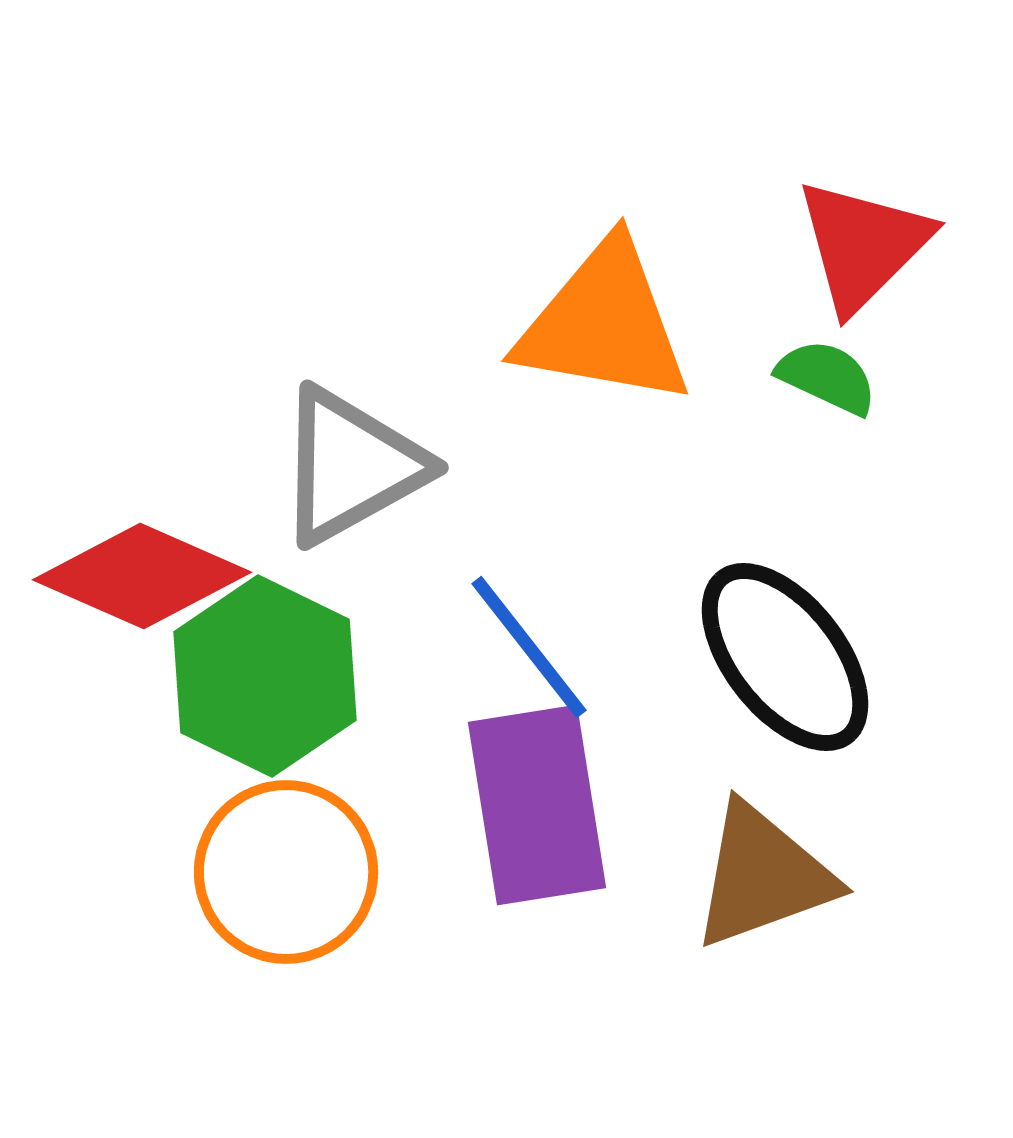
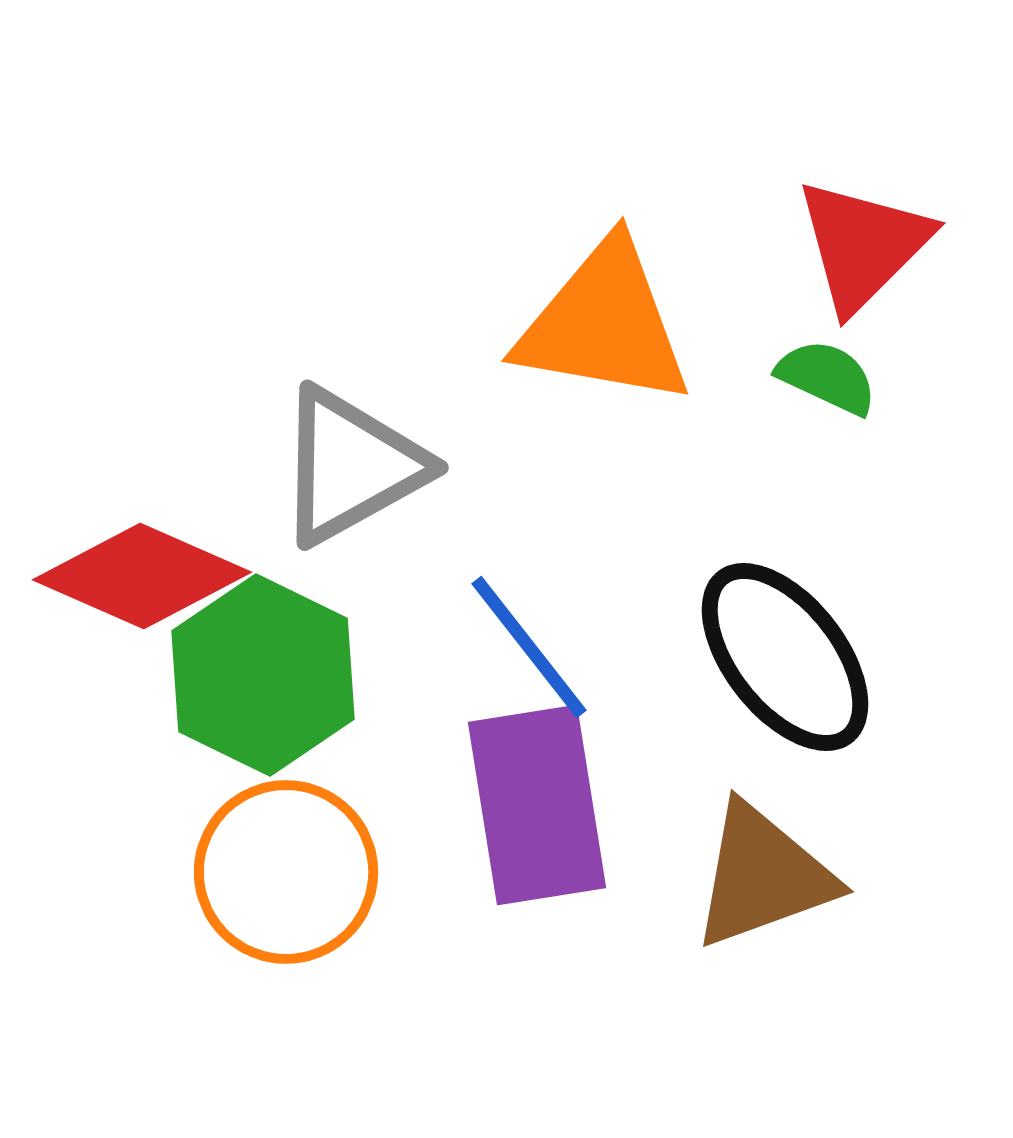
green hexagon: moved 2 px left, 1 px up
